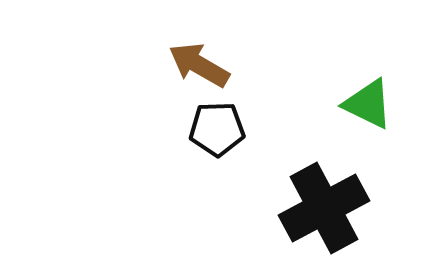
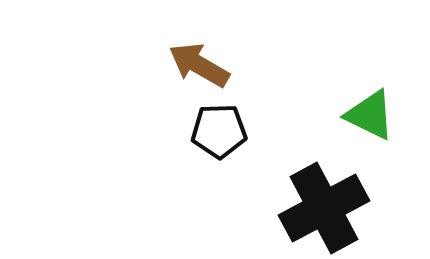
green triangle: moved 2 px right, 11 px down
black pentagon: moved 2 px right, 2 px down
